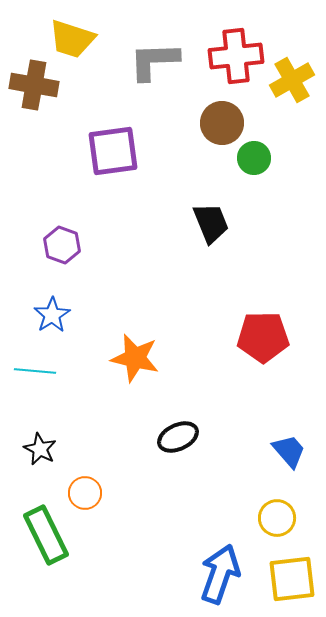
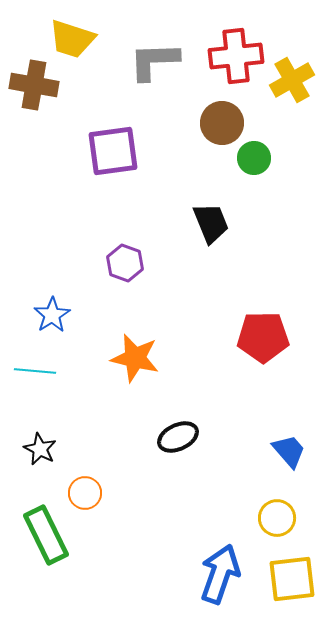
purple hexagon: moved 63 px right, 18 px down
